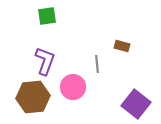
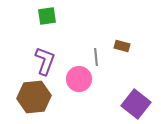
gray line: moved 1 px left, 7 px up
pink circle: moved 6 px right, 8 px up
brown hexagon: moved 1 px right
